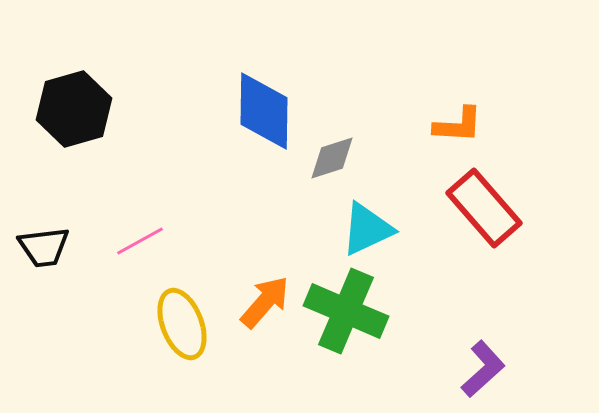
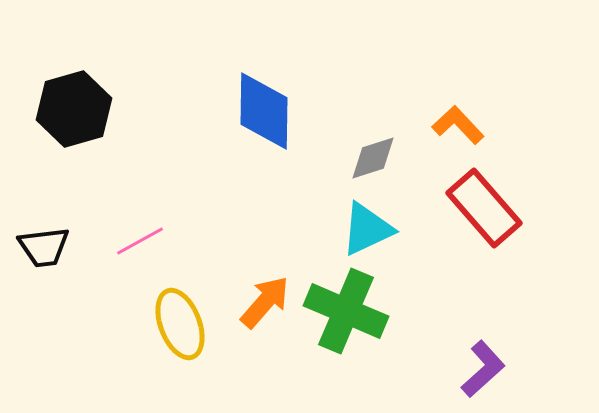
orange L-shape: rotated 136 degrees counterclockwise
gray diamond: moved 41 px right
yellow ellipse: moved 2 px left
